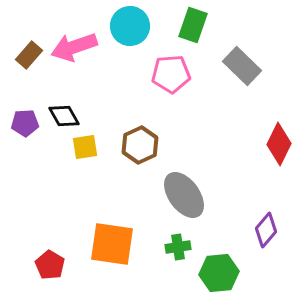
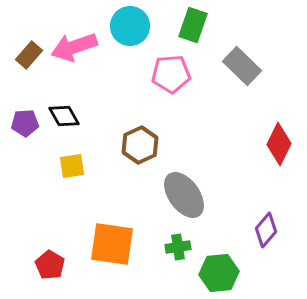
yellow square: moved 13 px left, 19 px down
